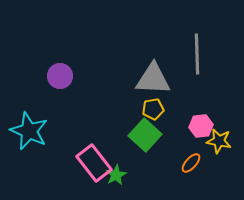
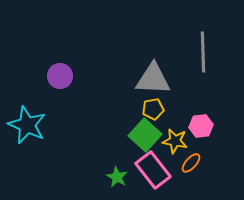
gray line: moved 6 px right, 2 px up
cyan star: moved 2 px left, 6 px up
yellow star: moved 44 px left
pink rectangle: moved 59 px right, 7 px down
green star: moved 1 px right, 2 px down; rotated 15 degrees counterclockwise
